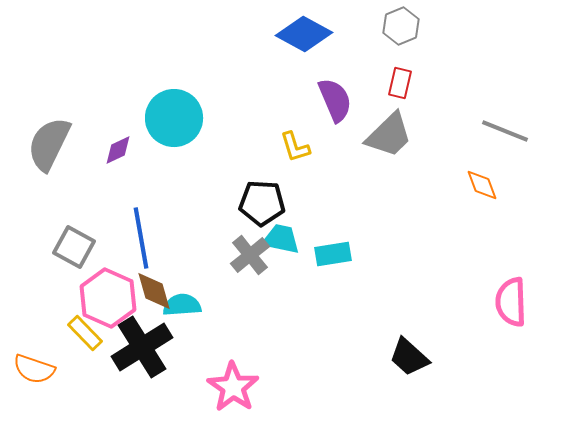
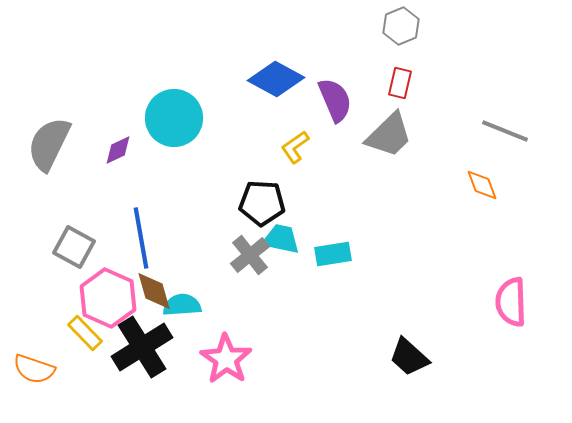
blue diamond: moved 28 px left, 45 px down
yellow L-shape: rotated 72 degrees clockwise
pink star: moved 7 px left, 28 px up
